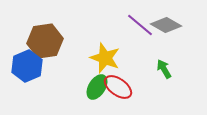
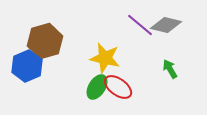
gray diamond: rotated 16 degrees counterclockwise
brown hexagon: rotated 8 degrees counterclockwise
yellow star: rotated 8 degrees counterclockwise
green arrow: moved 6 px right
